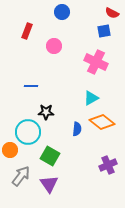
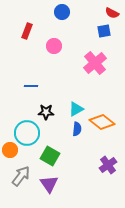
pink cross: moved 1 px left, 1 px down; rotated 25 degrees clockwise
cyan triangle: moved 15 px left, 11 px down
cyan circle: moved 1 px left, 1 px down
purple cross: rotated 12 degrees counterclockwise
